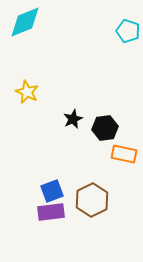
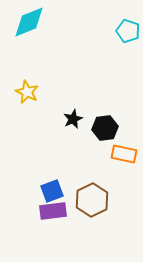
cyan diamond: moved 4 px right
purple rectangle: moved 2 px right, 1 px up
